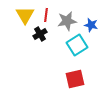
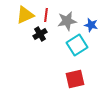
yellow triangle: rotated 36 degrees clockwise
